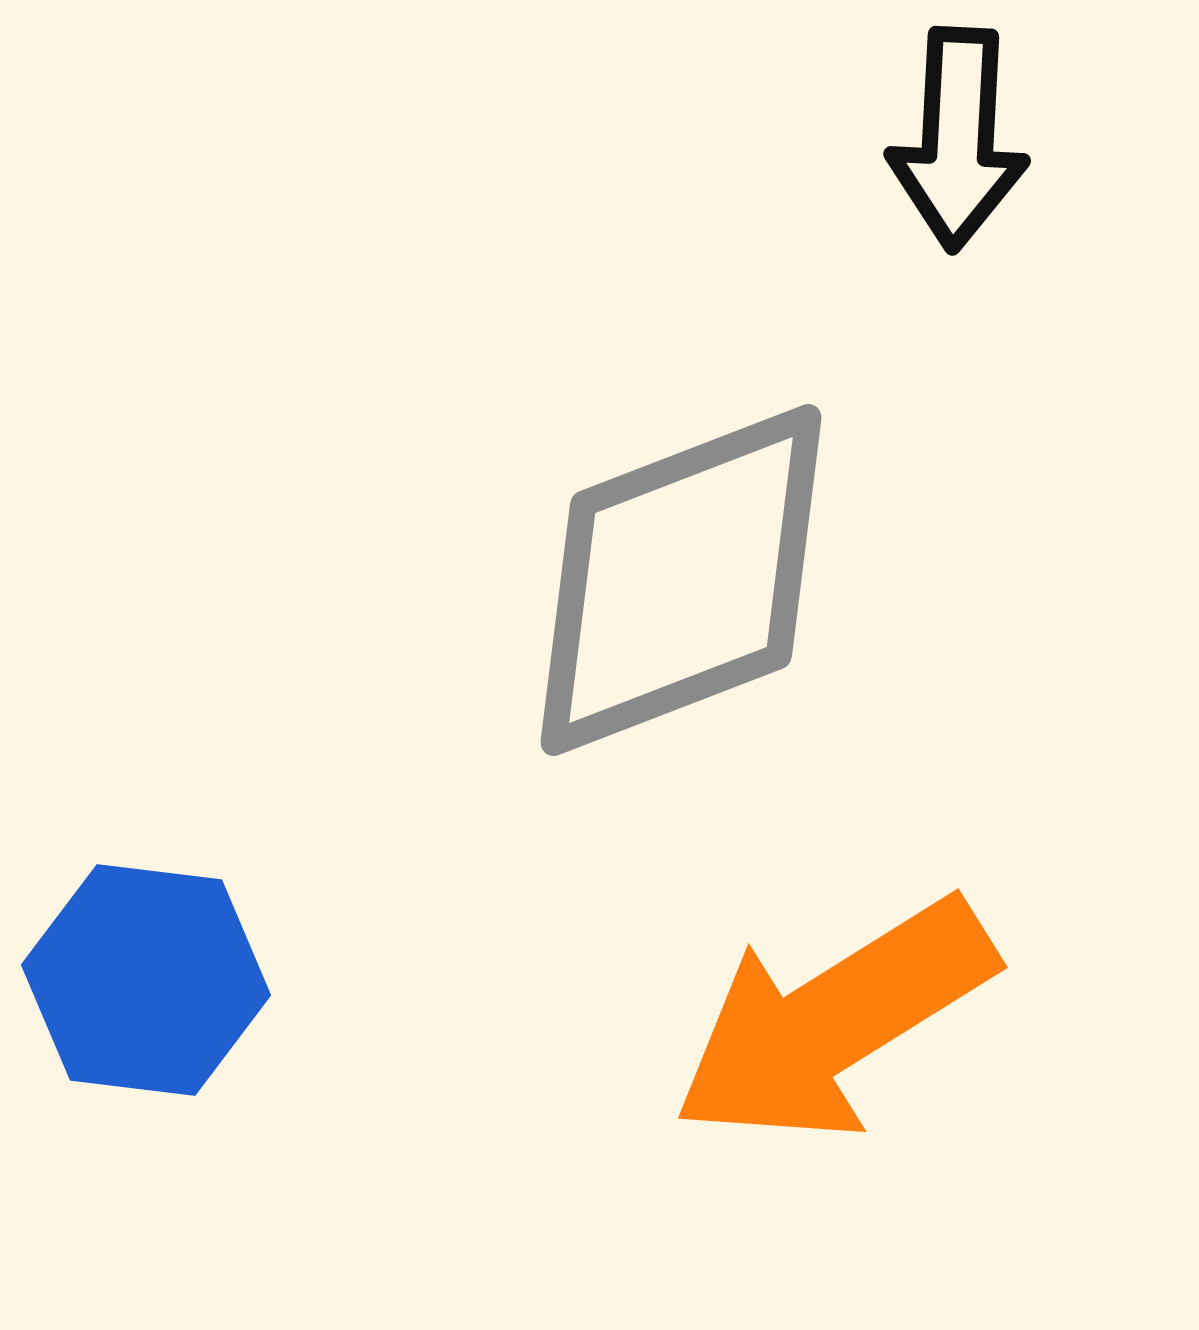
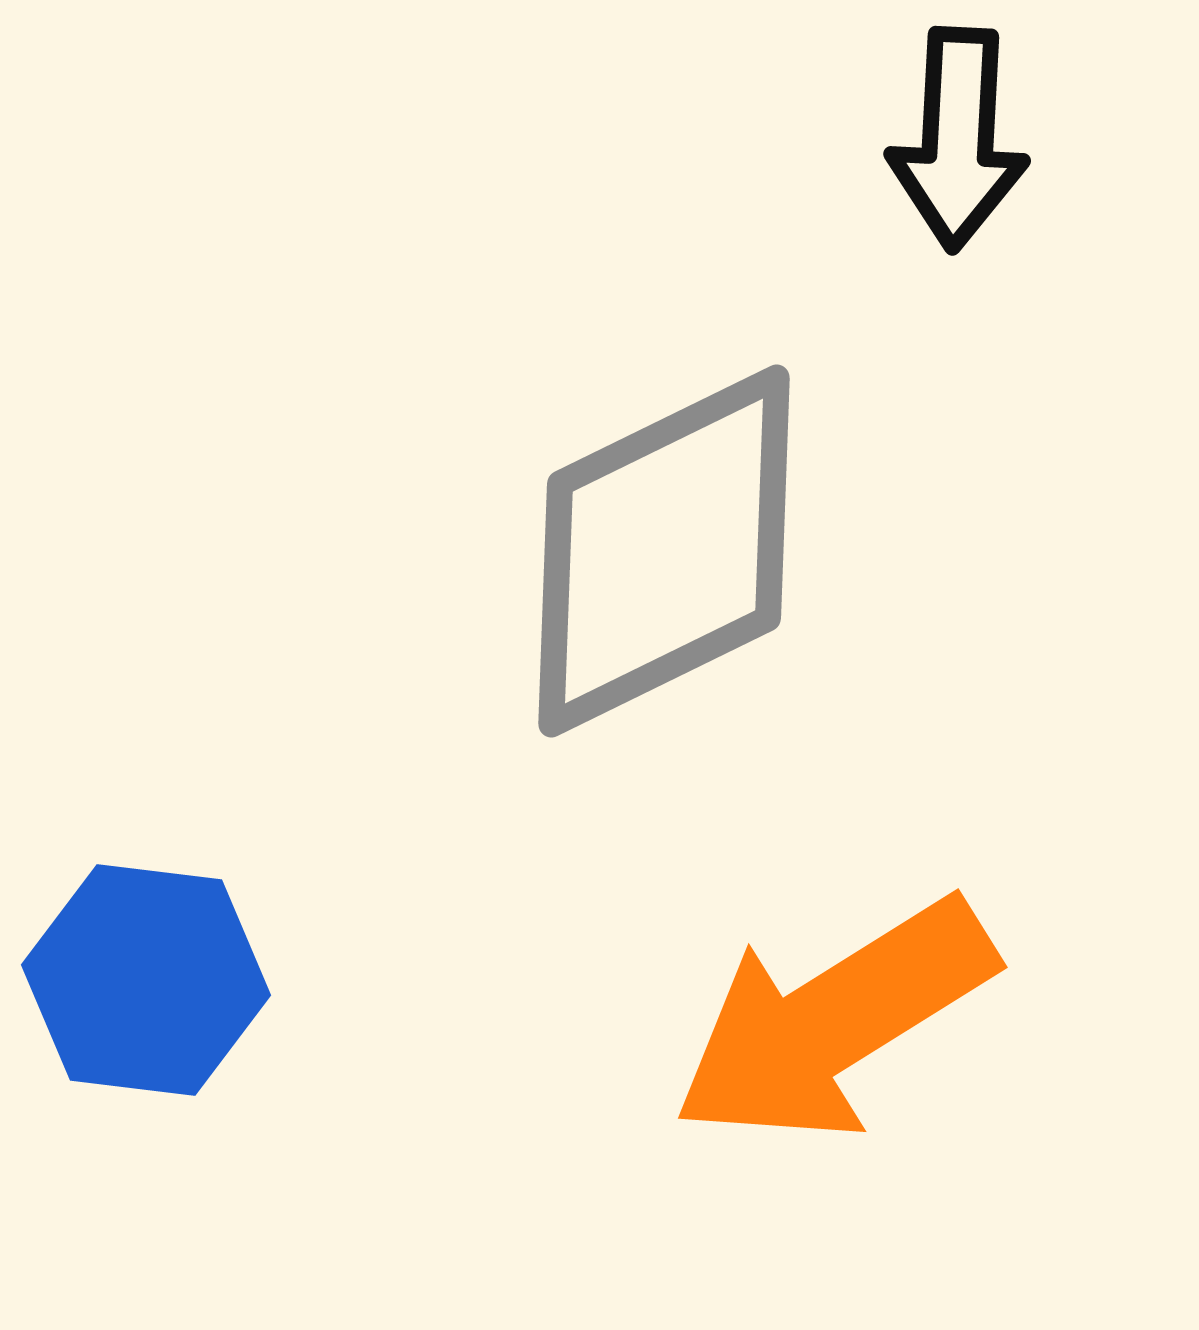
gray diamond: moved 17 px left, 29 px up; rotated 5 degrees counterclockwise
